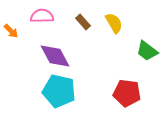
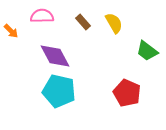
red pentagon: rotated 16 degrees clockwise
